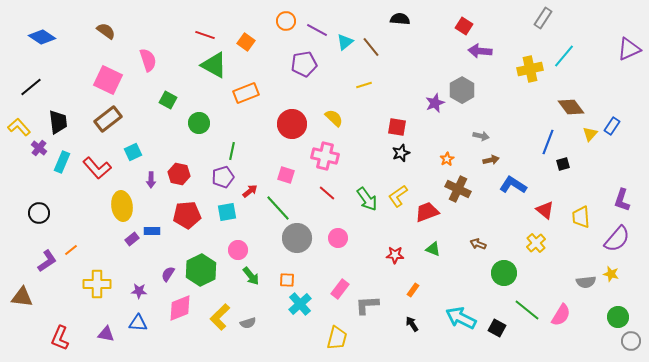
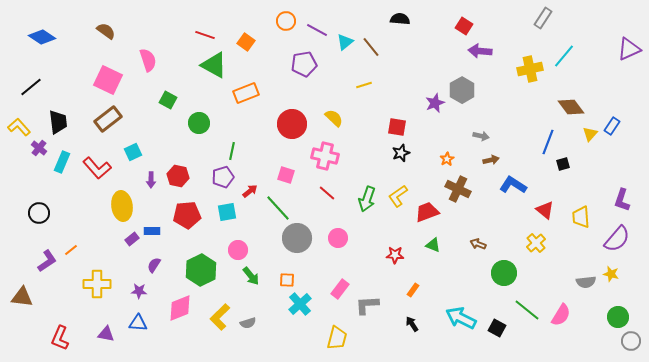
red hexagon at (179, 174): moved 1 px left, 2 px down
green arrow at (367, 199): rotated 55 degrees clockwise
green triangle at (433, 249): moved 4 px up
purple semicircle at (168, 274): moved 14 px left, 9 px up
